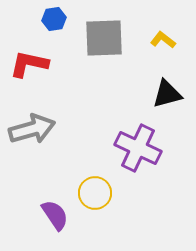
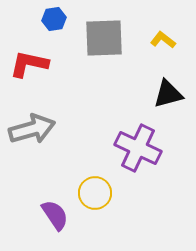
black triangle: moved 1 px right
